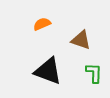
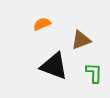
brown triangle: rotated 40 degrees counterclockwise
black triangle: moved 6 px right, 5 px up
